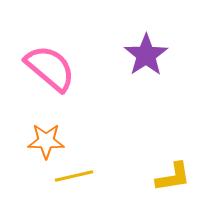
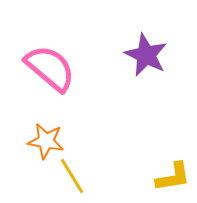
purple star: rotated 12 degrees counterclockwise
orange star: rotated 9 degrees clockwise
yellow line: moved 2 px left; rotated 72 degrees clockwise
